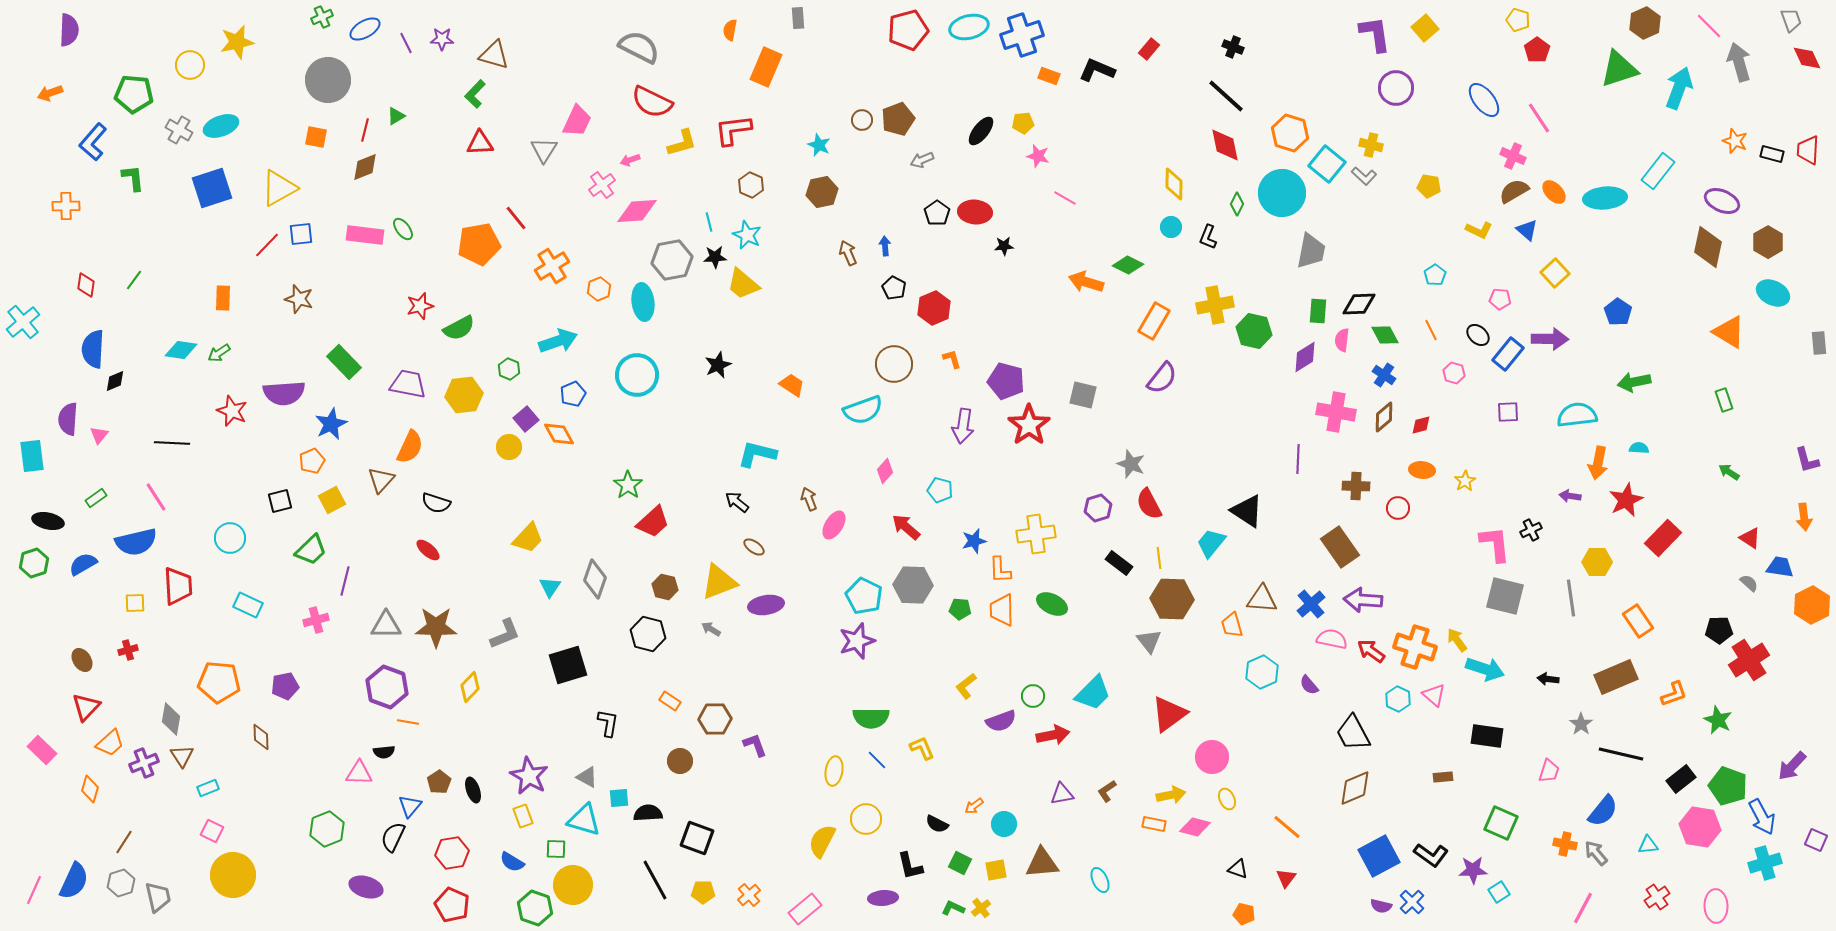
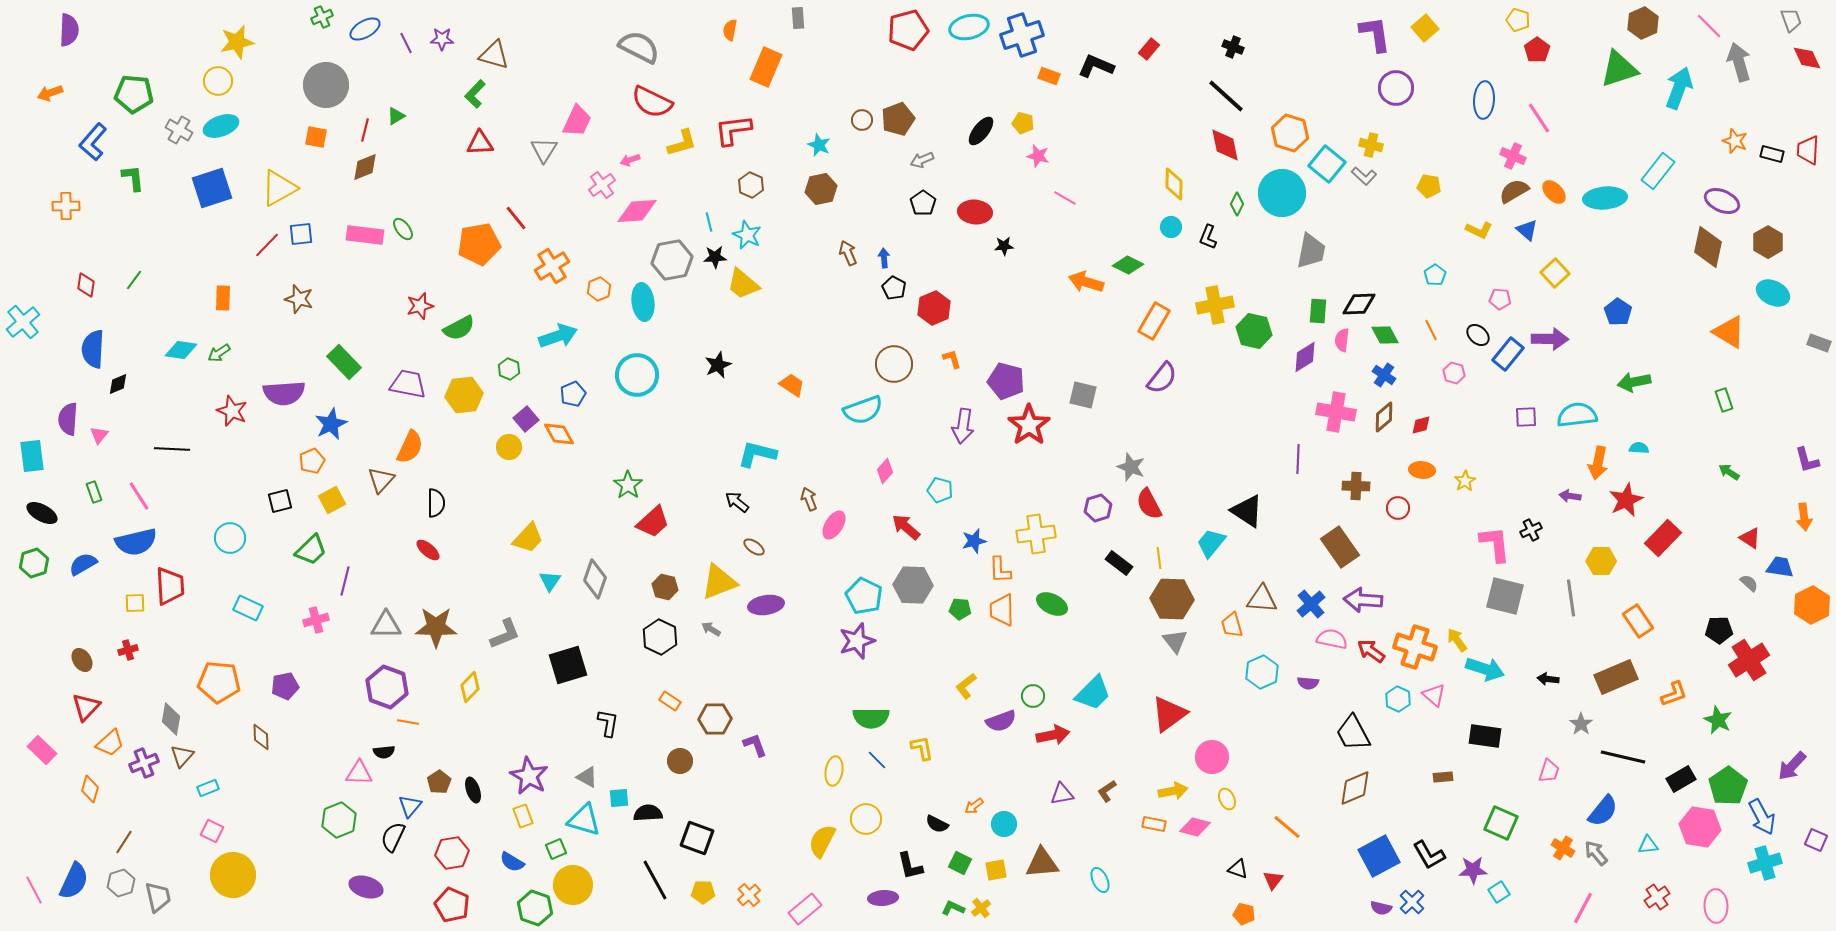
brown hexagon at (1645, 23): moved 2 px left
yellow circle at (190, 65): moved 28 px right, 16 px down
black L-shape at (1097, 70): moved 1 px left, 4 px up
gray circle at (328, 80): moved 2 px left, 5 px down
blue ellipse at (1484, 100): rotated 42 degrees clockwise
yellow pentagon at (1023, 123): rotated 20 degrees clockwise
brown hexagon at (822, 192): moved 1 px left, 3 px up
black pentagon at (937, 213): moved 14 px left, 10 px up
blue arrow at (885, 246): moved 1 px left, 12 px down
cyan arrow at (558, 341): moved 5 px up
gray rectangle at (1819, 343): rotated 65 degrees counterclockwise
black diamond at (115, 381): moved 3 px right, 3 px down
purple square at (1508, 412): moved 18 px right, 5 px down
black line at (172, 443): moved 6 px down
gray star at (1131, 464): moved 3 px down
pink line at (156, 497): moved 17 px left, 1 px up
green rectangle at (96, 498): moved 2 px left, 6 px up; rotated 75 degrees counterclockwise
black semicircle at (436, 503): rotated 108 degrees counterclockwise
black ellipse at (48, 521): moved 6 px left, 8 px up; rotated 16 degrees clockwise
yellow hexagon at (1597, 562): moved 4 px right, 1 px up
red trapezoid at (178, 586): moved 8 px left
cyan triangle at (550, 587): moved 6 px up
cyan rectangle at (248, 605): moved 3 px down
black hexagon at (648, 634): moved 12 px right, 3 px down; rotated 12 degrees clockwise
gray triangle at (1149, 641): moved 26 px right
purple semicircle at (1309, 685): moved 1 px left, 2 px up; rotated 45 degrees counterclockwise
black rectangle at (1487, 736): moved 2 px left
yellow L-shape at (922, 748): rotated 12 degrees clockwise
black line at (1621, 754): moved 2 px right, 3 px down
brown triangle at (182, 756): rotated 15 degrees clockwise
black rectangle at (1681, 779): rotated 8 degrees clockwise
green pentagon at (1728, 786): rotated 18 degrees clockwise
yellow arrow at (1171, 795): moved 2 px right, 4 px up
green hexagon at (327, 829): moved 12 px right, 9 px up
orange cross at (1565, 844): moved 2 px left, 4 px down; rotated 20 degrees clockwise
green square at (556, 849): rotated 25 degrees counterclockwise
black L-shape at (1431, 855): moved 2 px left; rotated 24 degrees clockwise
red triangle at (1286, 878): moved 13 px left, 2 px down
pink line at (34, 890): rotated 52 degrees counterclockwise
purple semicircle at (1381, 906): moved 2 px down
